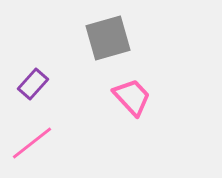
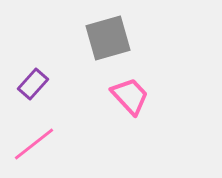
pink trapezoid: moved 2 px left, 1 px up
pink line: moved 2 px right, 1 px down
